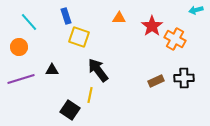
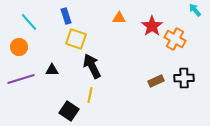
cyan arrow: moved 1 px left; rotated 64 degrees clockwise
yellow square: moved 3 px left, 2 px down
black arrow: moved 6 px left, 4 px up; rotated 10 degrees clockwise
black square: moved 1 px left, 1 px down
